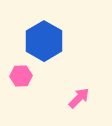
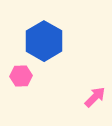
pink arrow: moved 16 px right, 1 px up
